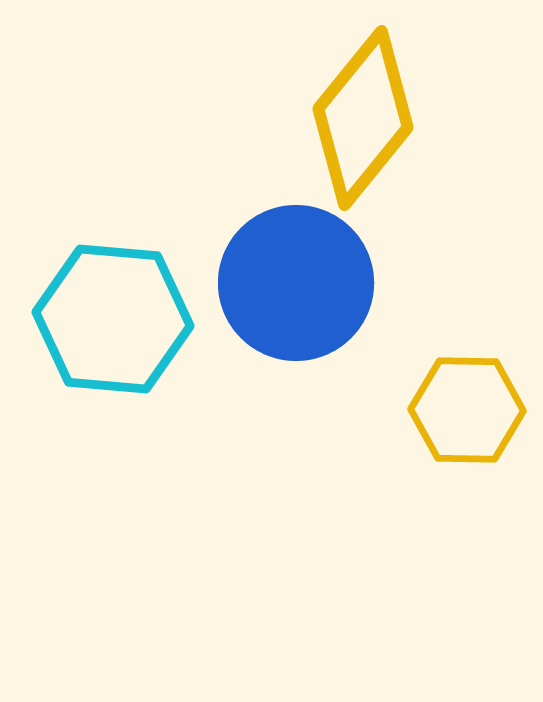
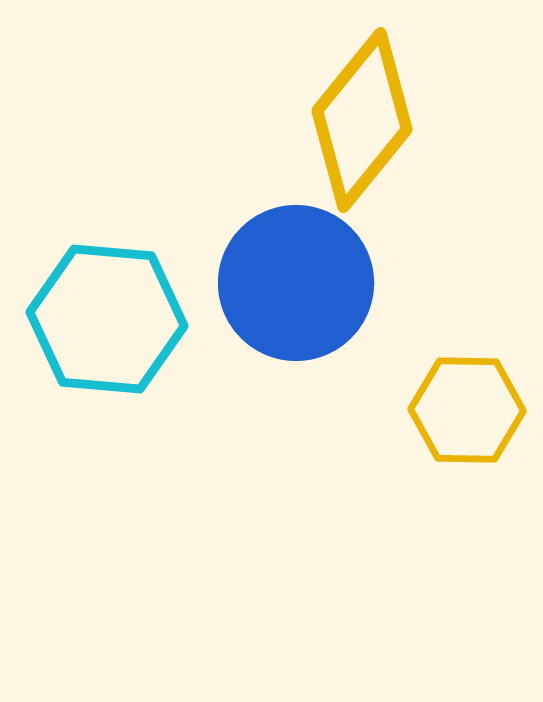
yellow diamond: moved 1 px left, 2 px down
cyan hexagon: moved 6 px left
